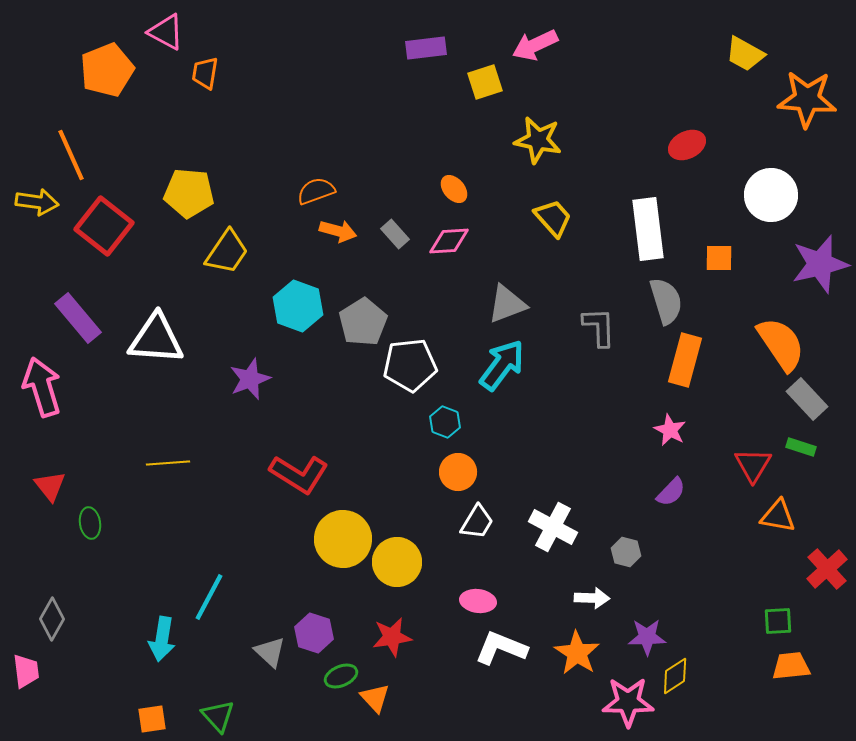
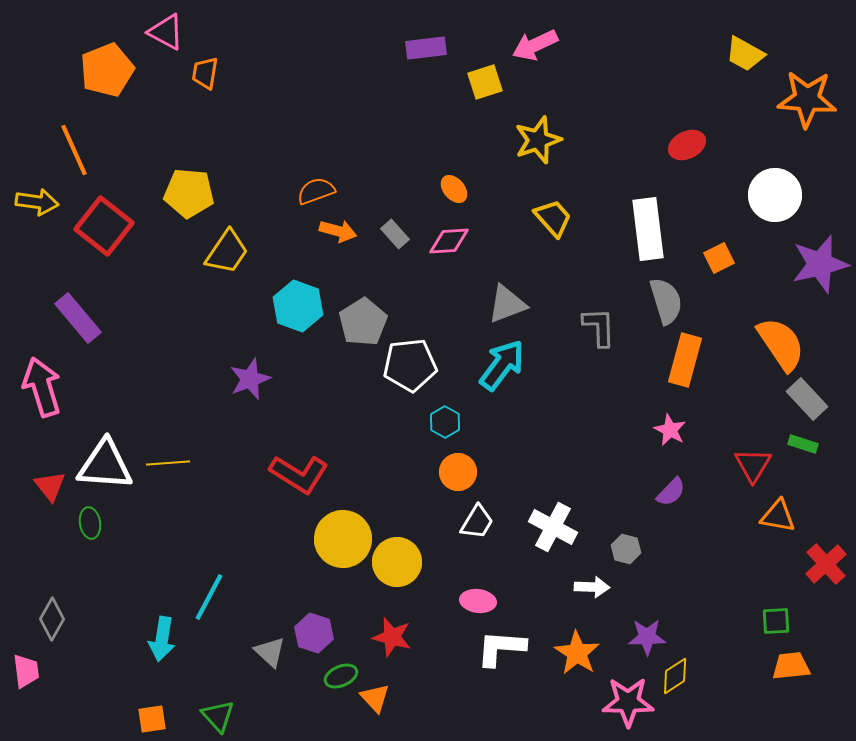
yellow star at (538, 140): rotated 30 degrees counterclockwise
orange line at (71, 155): moved 3 px right, 5 px up
white circle at (771, 195): moved 4 px right
orange square at (719, 258): rotated 28 degrees counterclockwise
white triangle at (156, 339): moved 51 px left, 126 px down
cyan hexagon at (445, 422): rotated 8 degrees clockwise
green rectangle at (801, 447): moved 2 px right, 3 px up
gray hexagon at (626, 552): moved 3 px up
red cross at (827, 569): moved 1 px left, 5 px up
white arrow at (592, 598): moved 11 px up
green square at (778, 621): moved 2 px left
red star at (392, 637): rotated 24 degrees clockwise
white L-shape at (501, 648): rotated 18 degrees counterclockwise
